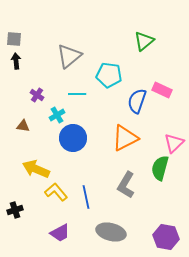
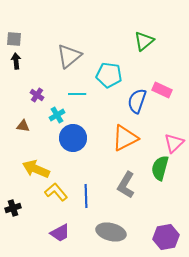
blue line: moved 1 px up; rotated 10 degrees clockwise
black cross: moved 2 px left, 2 px up
purple hexagon: rotated 20 degrees counterclockwise
